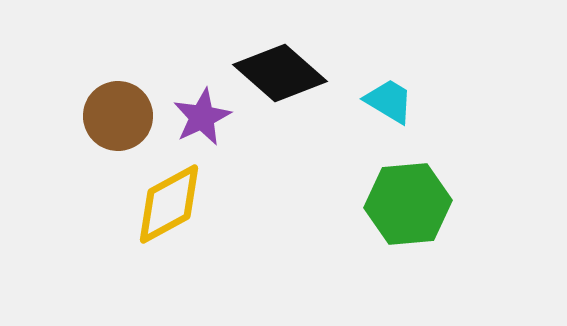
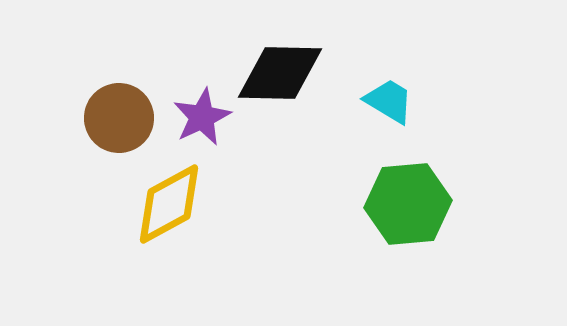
black diamond: rotated 40 degrees counterclockwise
brown circle: moved 1 px right, 2 px down
